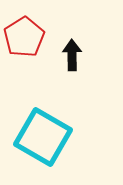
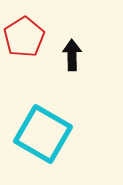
cyan square: moved 3 px up
